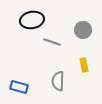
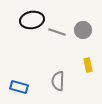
gray line: moved 5 px right, 10 px up
yellow rectangle: moved 4 px right
